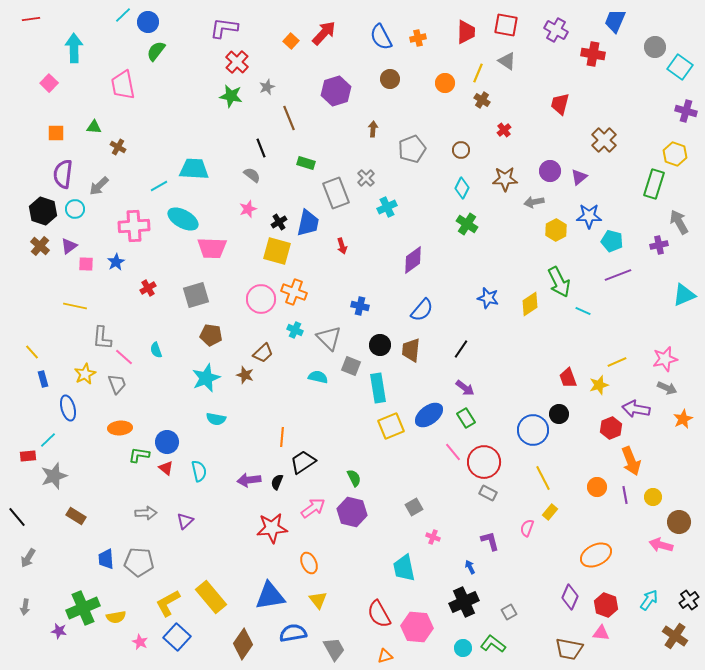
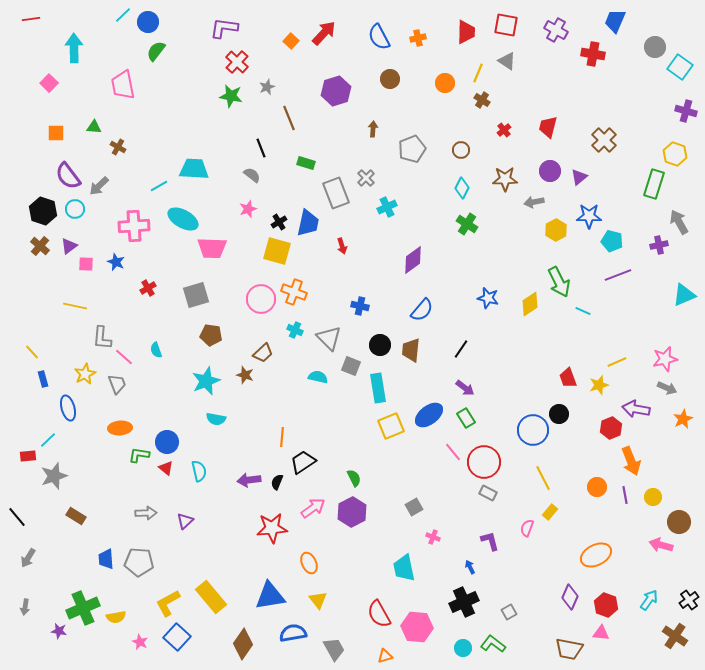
blue semicircle at (381, 37): moved 2 px left
red trapezoid at (560, 104): moved 12 px left, 23 px down
purple semicircle at (63, 174): moved 5 px right, 2 px down; rotated 44 degrees counterclockwise
blue star at (116, 262): rotated 18 degrees counterclockwise
cyan star at (206, 378): moved 3 px down
purple hexagon at (352, 512): rotated 20 degrees clockwise
